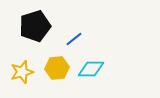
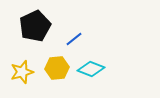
black pentagon: rotated 8 degrees counterclockwise
cyan diamond: rotated 20 degrees clockwise
